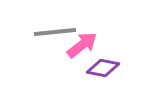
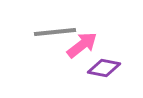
purple diamond: moved 1 px right
